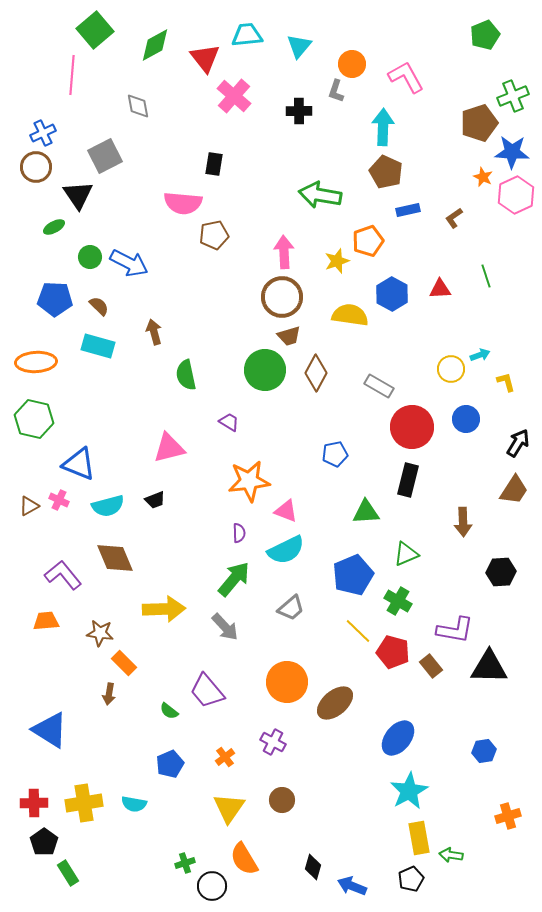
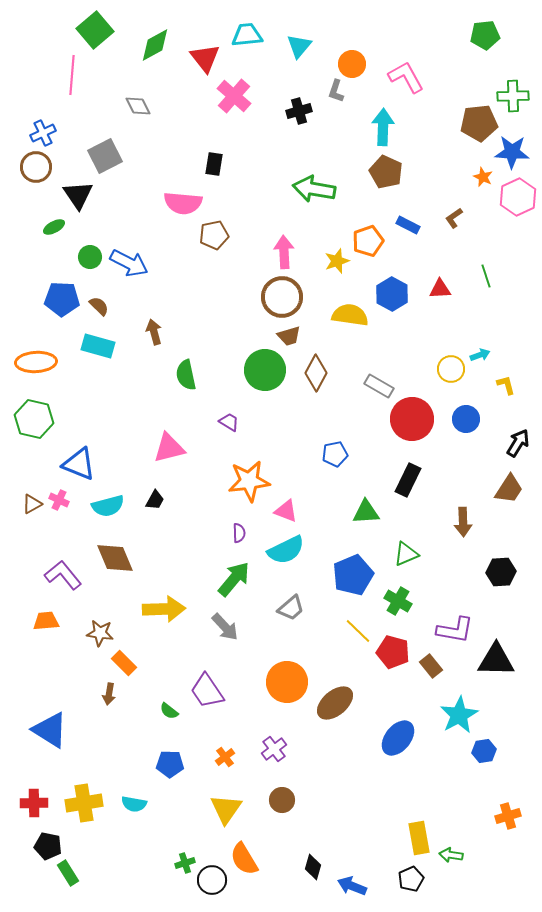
green pentagon at (485, 35): rotated 16 degrees clockwise
green cross at (513, 96): rotated 20 degrees clockwise
gray diamond at (138, 106): rotated 16 degrees counterclockwise
black cross at (299, 111): rotated 15 degrees counterclockwise
brown pentagon at (479, 123): rotated 12 degrees clockwise
green arrow at (320, 195): moved 6 px left, 6 px up
pink hexagon at (516, 195): moved 2 px right, 2 px down
blue rectangle at (408, 210): moved 15 px down; rotated 40 degrees clockwise
blue pentagon at (55, 299): moved 7 px right
yellow L-shape at (506, 382): moved 3 px down
red circle at (412, 427): moved 8 px up
black rectangle at (408, 480): rotated 12 degrees clockwise
brown trapezoid at (514, 490): moved 5 px left, 1 px up
black trapezoid at (155, 500): rotated 40 degrees counterclockwise
brown triangle at (29, 506): moved 3 px right, 2 px up
black triangle at (489, 667): moved 7 px right, 7 px up
purple trapezoid at (207, 691): rotated 6 degrees clockwise
purple cross at (273, 742): moved 1 px right, 7 px down; rotated 25 degrees clockwise
blue pentagon at (170, 764): rotated 24 degrees clockwise
cyan star at (409, 791): moved 50 px right, 76 px up
yellow triangle at (229, 808): moved 3 px left, 1 px down
black pentagon at (44, 842): moved 4 px right, 4 px down; rotated 24 degrees counterclockwise
black circle at (212, 886): moved 6 px up
